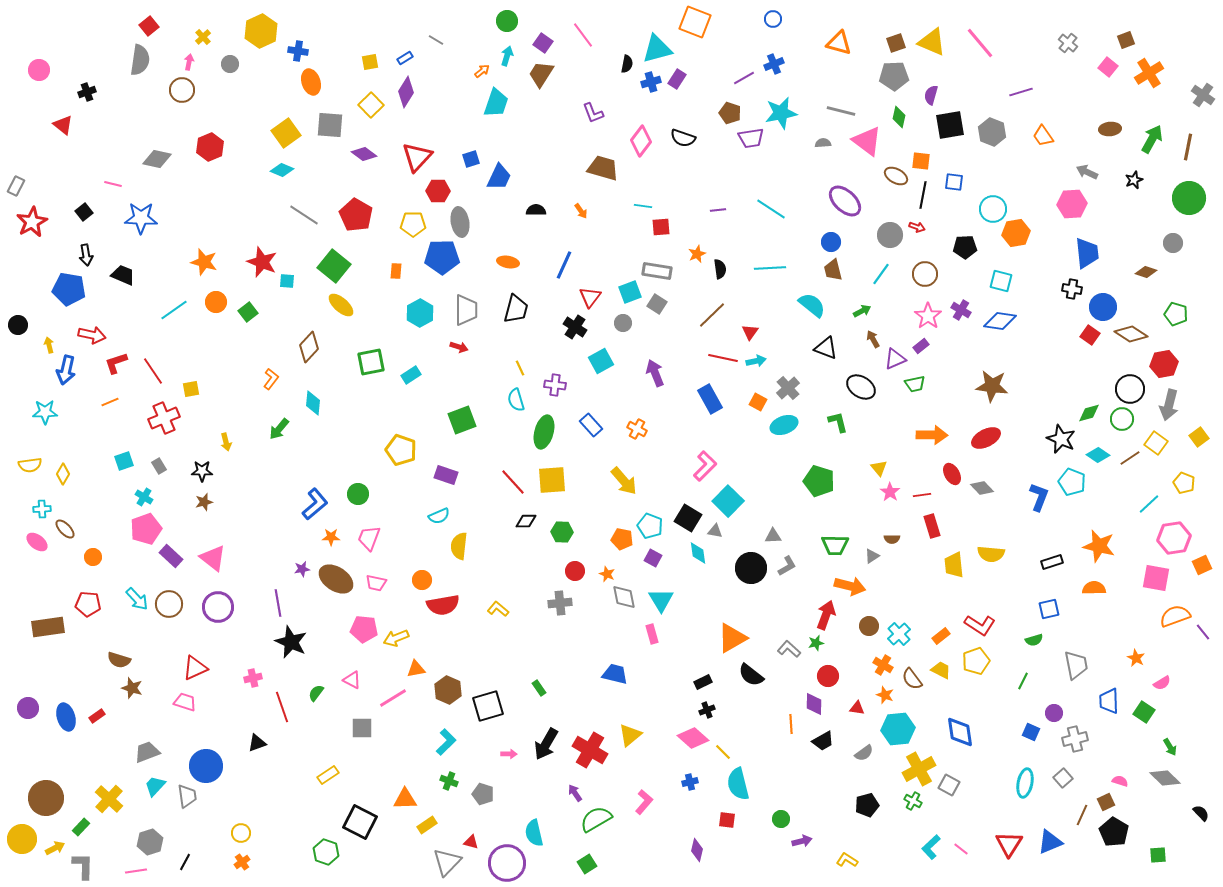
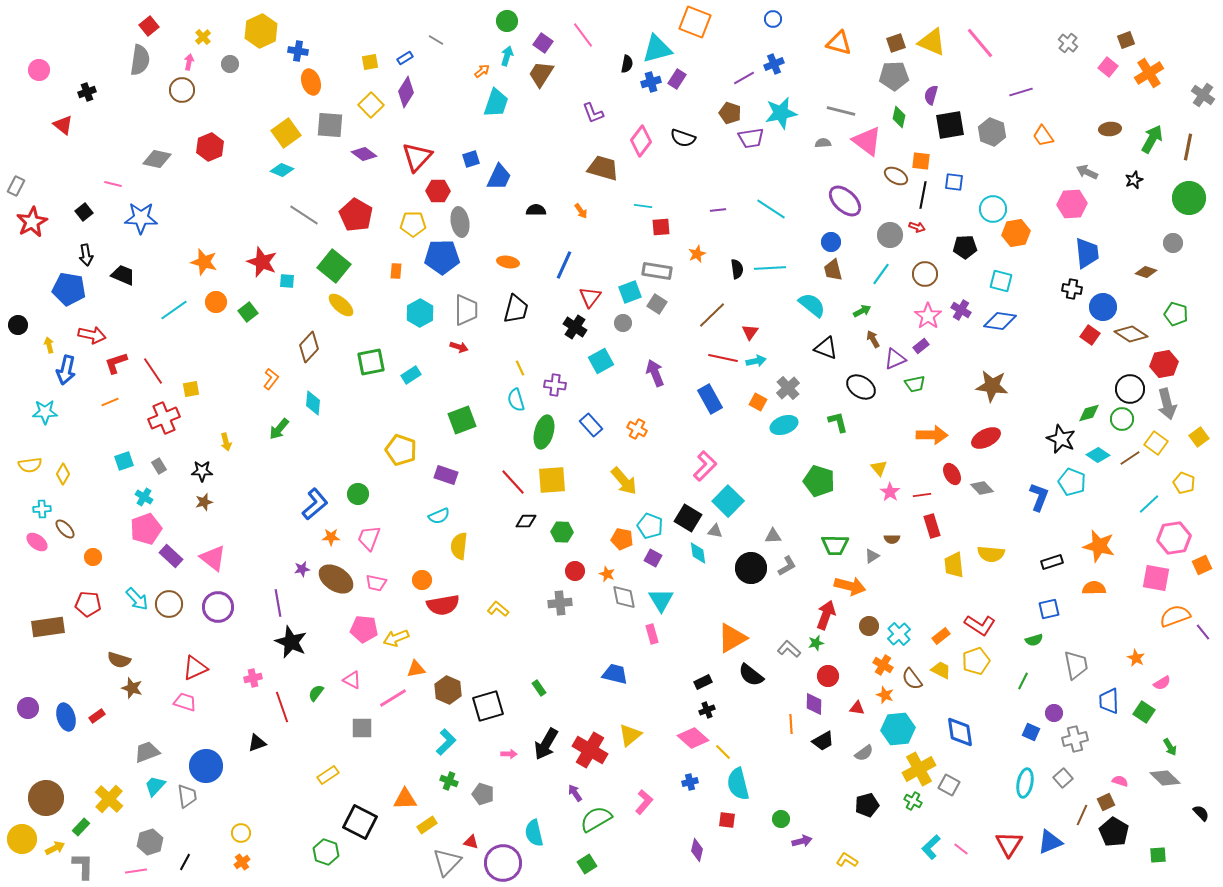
black semicircle at (720, 269): moved 17 px right
gray arrow at (1169, 405): moved 2 px left, 1 px up; rotated 28 degrees counterclockwise
purple circle at (507, 863): moved 4 px left
